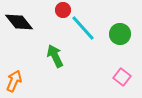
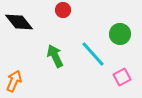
cyan line: moved 10 px right, 26 px down
pink square: rotated 24 degrees clockwise
